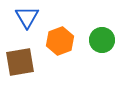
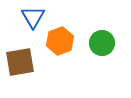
blue triangle: moved 6 px right
green circle: moved 3 px down
